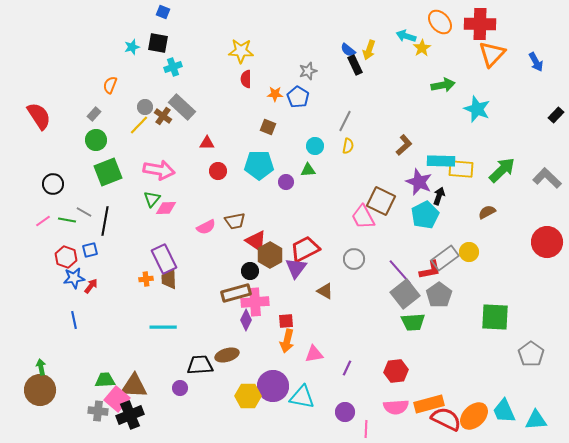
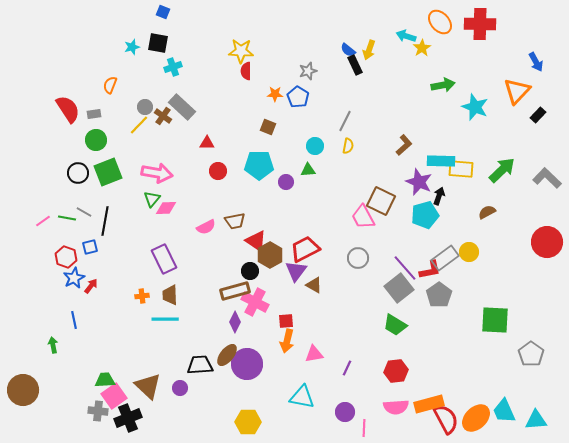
orange triangle at (492, 54): moved 25 px right, 37 px down
red semicircle at (246, 79): moved 8 px up
cyan star at (477, 109): moved 2 px left, 2 px up
gray rectangle at (94, 114): rotated 40 degrees clockwise
black rectangle at (556, 115): moved 18 px left
red semicircle at (39, 116): moved 29 px right, 7 px up
pink arrow at (159, 170): moved 2 px left, 3 px down
black circle at (53, 184): moved 25 px right, 11 px up
cyan pentagon at (425, 215): rotated 12 degrees clockwise
green line at (67, 220): moved 2 px up
blue square at (90, 250): moved 3 px up
gray circle at (354, 259): moved 4 px right, 1 px up
purple triangle at (296, 268): moved 3 px down
purple line at (400, 272): moved 5 px right, 4 px up
blue star at (74, 278): rotated 20 degrees counterclockwise
orange cross at (146, 279): moved 4 px left, 17 px down
brown trapezoid at (169, 279): moved 1 px right, 16 px down
brown triangle at (325, 291): moved 11 px left, 6 px up
brown rectangle at (236, 293): moved 1 px left, 2 px up
gray square at (405, 294): moved 6 px left, 6 px up
pink cross at (255, 302): rotated 32 degrees clockwise
green square at (495, 317): moved 3 px down
purple diamond at (246, 320): moved 11 px left, 2 px down
green trapezoid at (413, 322): moved 18 px left, 3 px down; rotated 35 degrees clockwise
cyan line at (163, 327): moved 2 px right, 8 px up
brown ellipse at (227, 355): rotated 35 degrees counterclockwise
green arrow at (41, 367): moved 12 px right, 22 px up
brown triangle at (134, 386): moved 14 px right; rotated 40 degrees clockwise
purple circle at (273, 386): moved 26 px left, 22 px up
brown circle at (40, 390): moved 17 px left
yellow hexagon at (248, 396): moved 26 px down
pink square at (117, 399): moved 3 px left, 3 px up; rotated 15 degrees clockwise
black cross at (130, 415): moved 2 px left, 3 px down
orange ellipse at (474, 416): moved 2 px right, 2 px down
red semicircle at (446, 419): rotated 36 degrees clockwise
pink line at (366, 429): moved 2 px left, 1 px up
